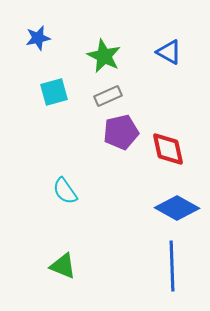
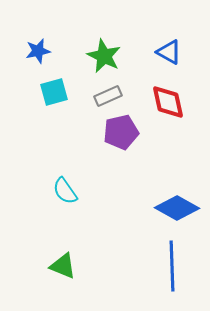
blue star: moved 13 px down
red diamond: moved 47 px up
